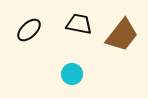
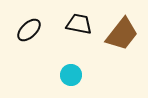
brown trapezoid: moved 1 px up
cyan circle: moved 1 px left, 1 px down
